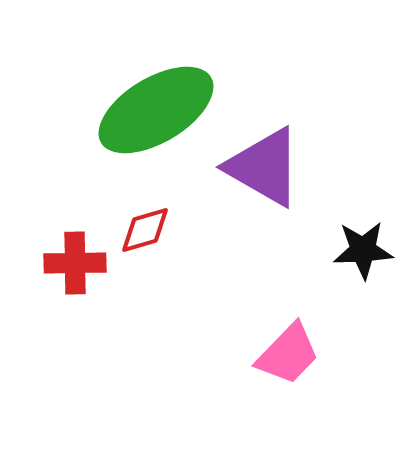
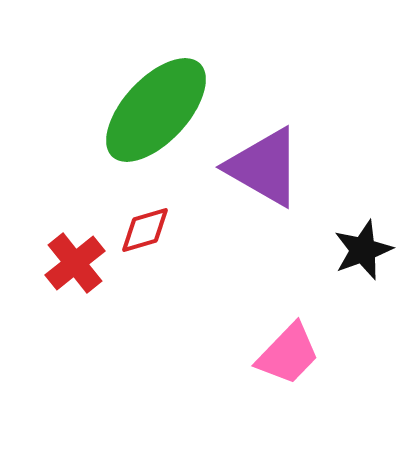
green ellipse: rotated 16 degrees counterclockwise
black star: rotated 18 degrees counterclockwise
red cross: rotated 38 degrees counterclockwise
